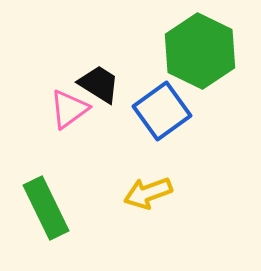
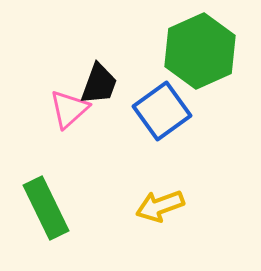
green hexagon: rotated 10 degrees clockwise
black trapezoid: rotated 78 degrees clockwise
pink triangle: rotated 6 degrees counterclockwise
yellow arrow: moved 12 px right, 13 px down
